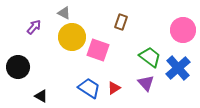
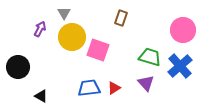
gray triangle: rotated 32 degrees clockwise
brown rectangle: moved 4 px up
purple arrow: moved 6 px right, 2 px down; rotated 14 degrees counterclockwise
green trapezoid: rotated 20 degrees counterclockwise
blue cross: moved 2 px right, 2 px up
blue trapezoid: rotated 40 degrees counterclockwise
